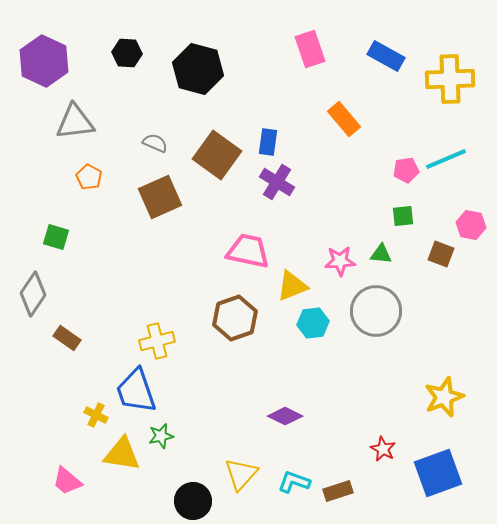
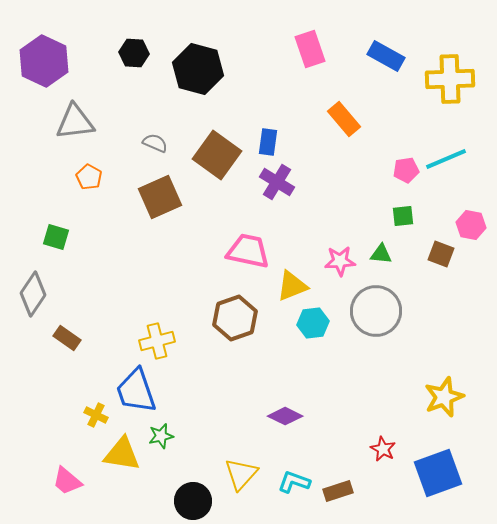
black hexagon at (127, 53): moved 7 px right
